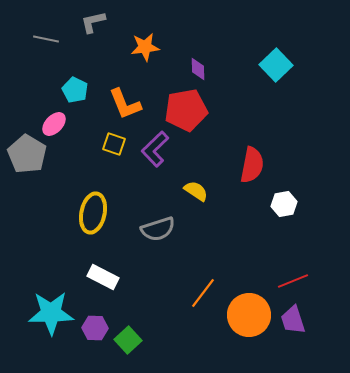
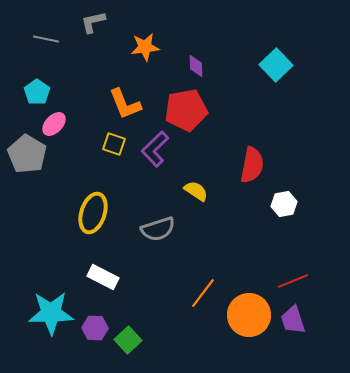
purple diamond: moved 2 px left, 3 px up
cyan pentagon: moved 38 px left, 2 px down; rotated 10 degrees clockwise
yellow ellipse: rotated 6 degrees clockwise
